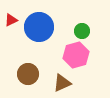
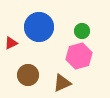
red triangle: moved 23 px down
pink hexagon: moved 3 px right, 1 px down
brown circle: moved 1 px down
